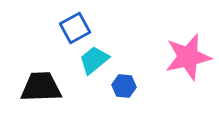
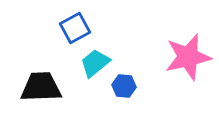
cyan trapezoid: moved 1 px right, 3 px down
